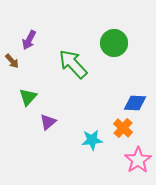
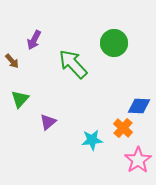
purple arrow: moved 5 px right
green triangle: moved 8 px left, 2 px down
blue diamond: moved 4 px right, 3 px down
